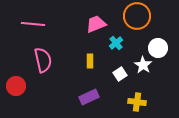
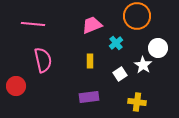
pink trapezoid: moved 4 px left, 1 px down
purple rectangle: rotated 18 degrees clockwise
